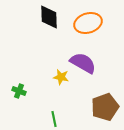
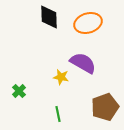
green cross: rotated 24 degrees clockwise
green line: moved 4 px right, 5 px up
